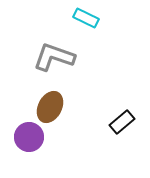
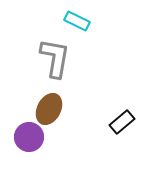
cyan rectangle: moved 9 px left, 3 px down
gray L-shape: moved 1 px right, 1 px down; rotated 81 degrees clockwise
brown ellipse: moved 1 px left, 2 px down
